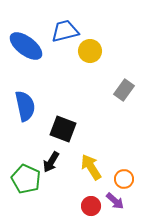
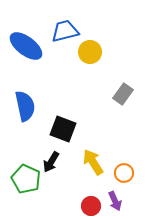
yellow circle: moved 1 px down
gray rectangle: moved 1 px left, 4 px down
yellow arrow: moved 2 px right, 5 px up
orange circle: moved 6 px up
purple arrow: rotated 24 degrees clockwise
